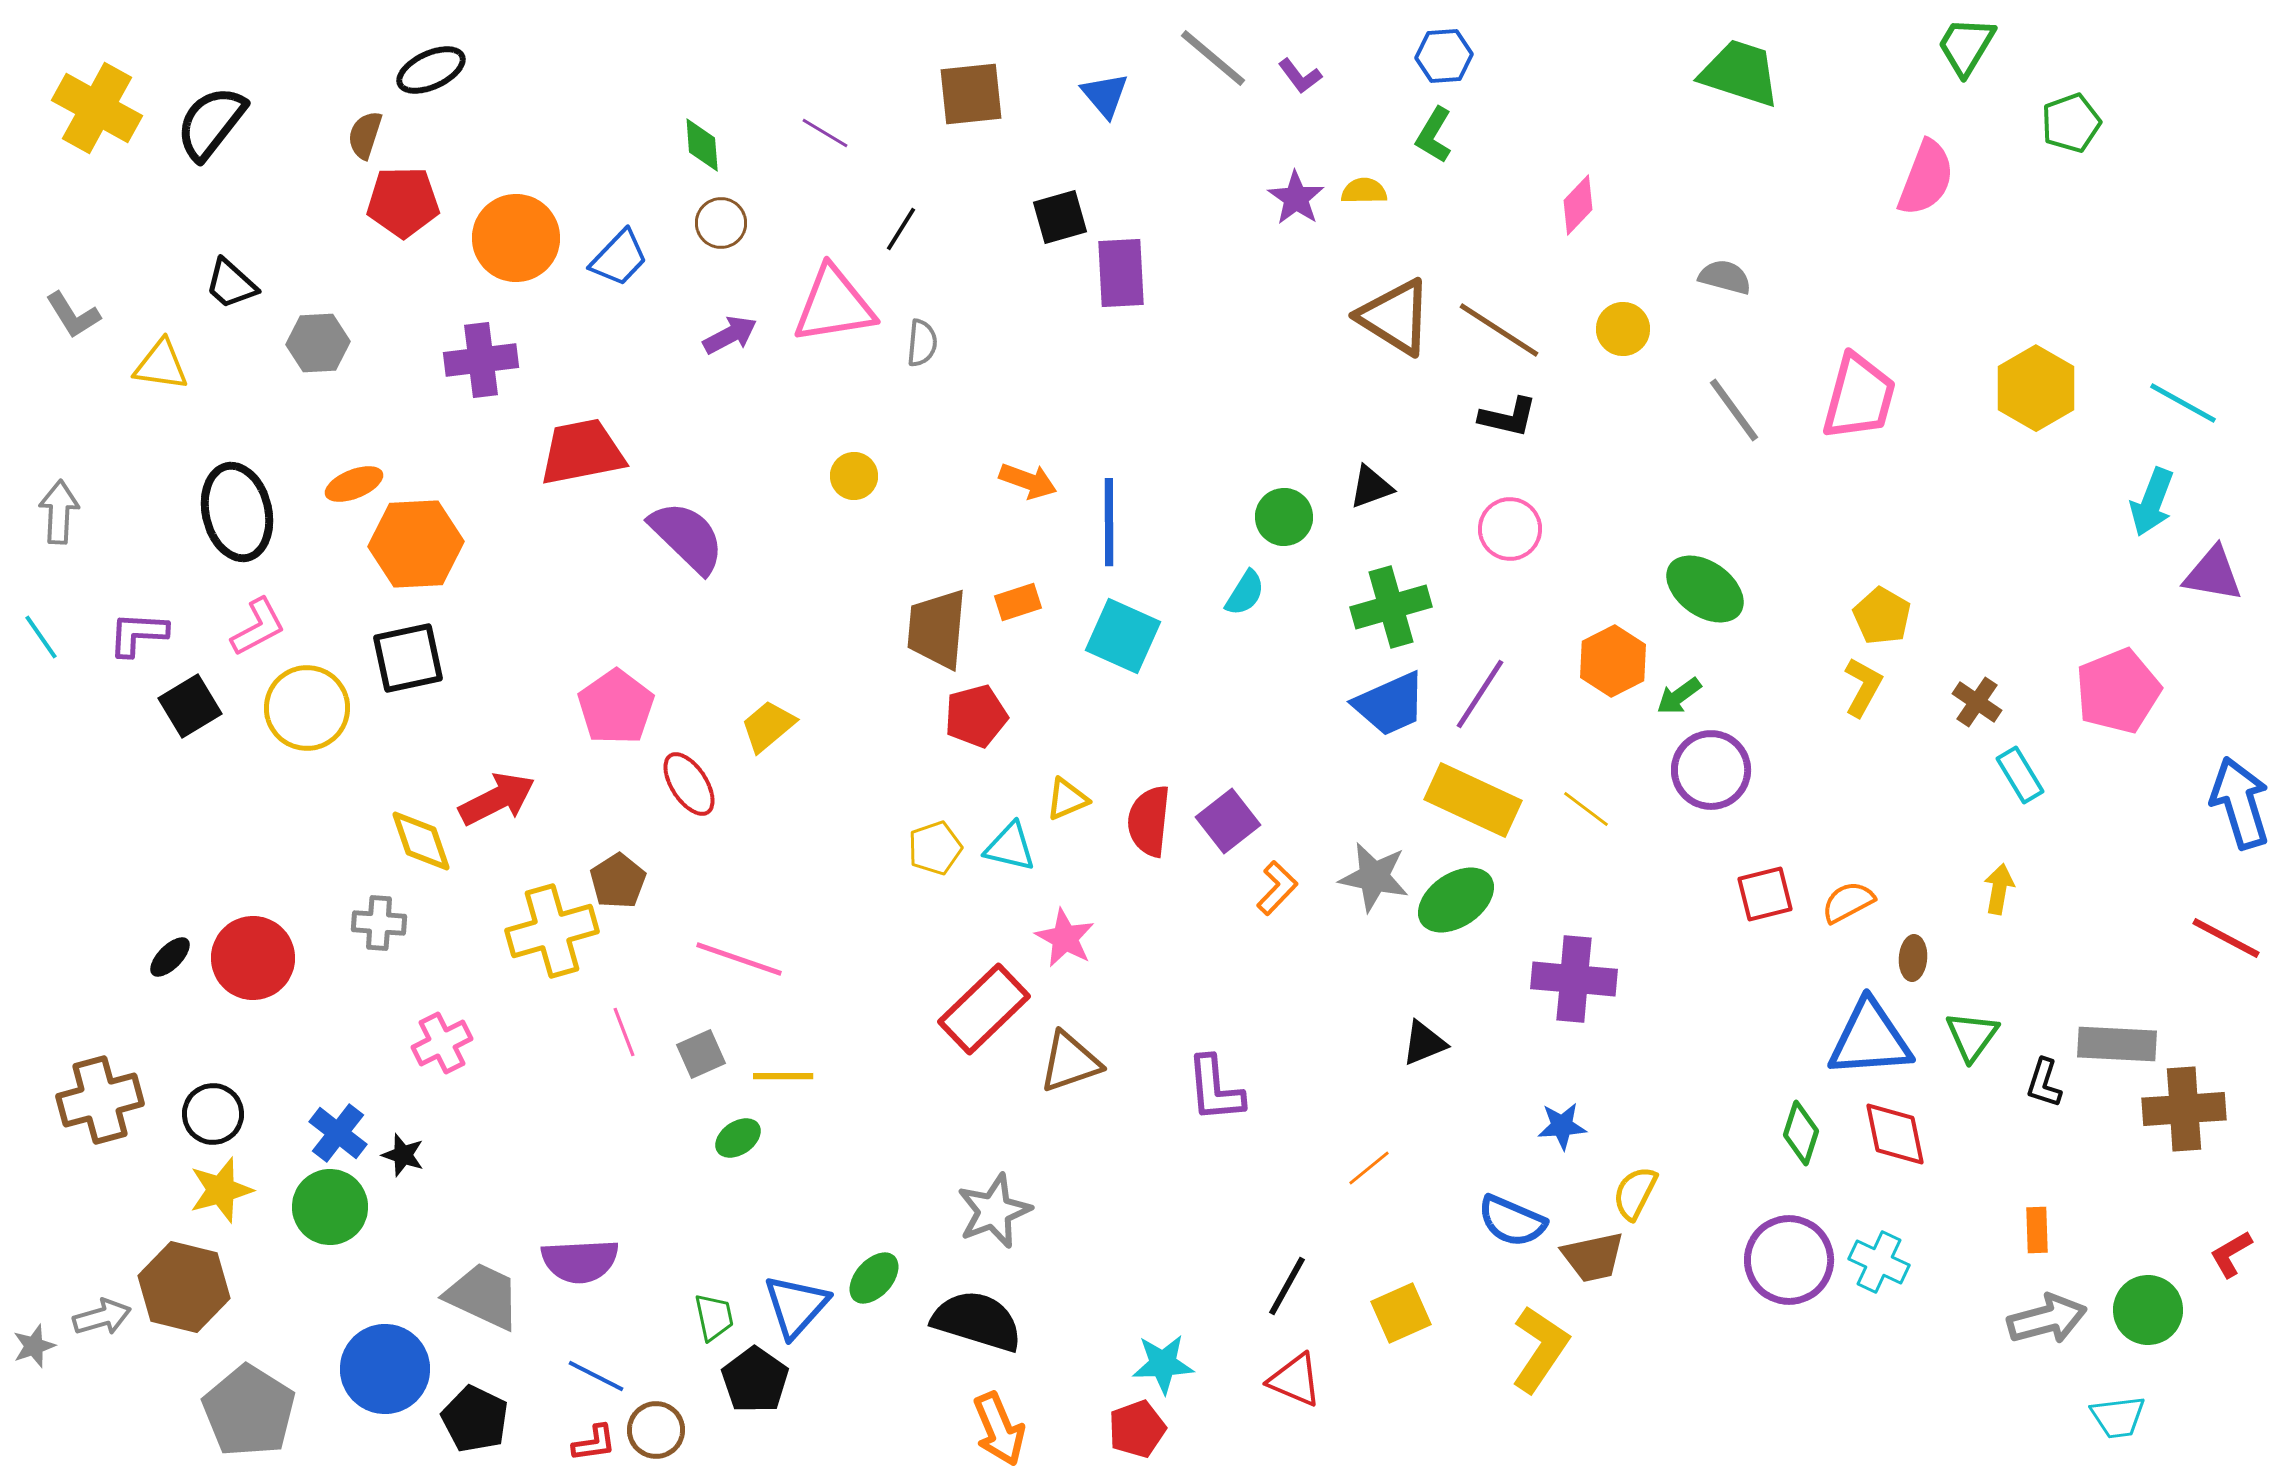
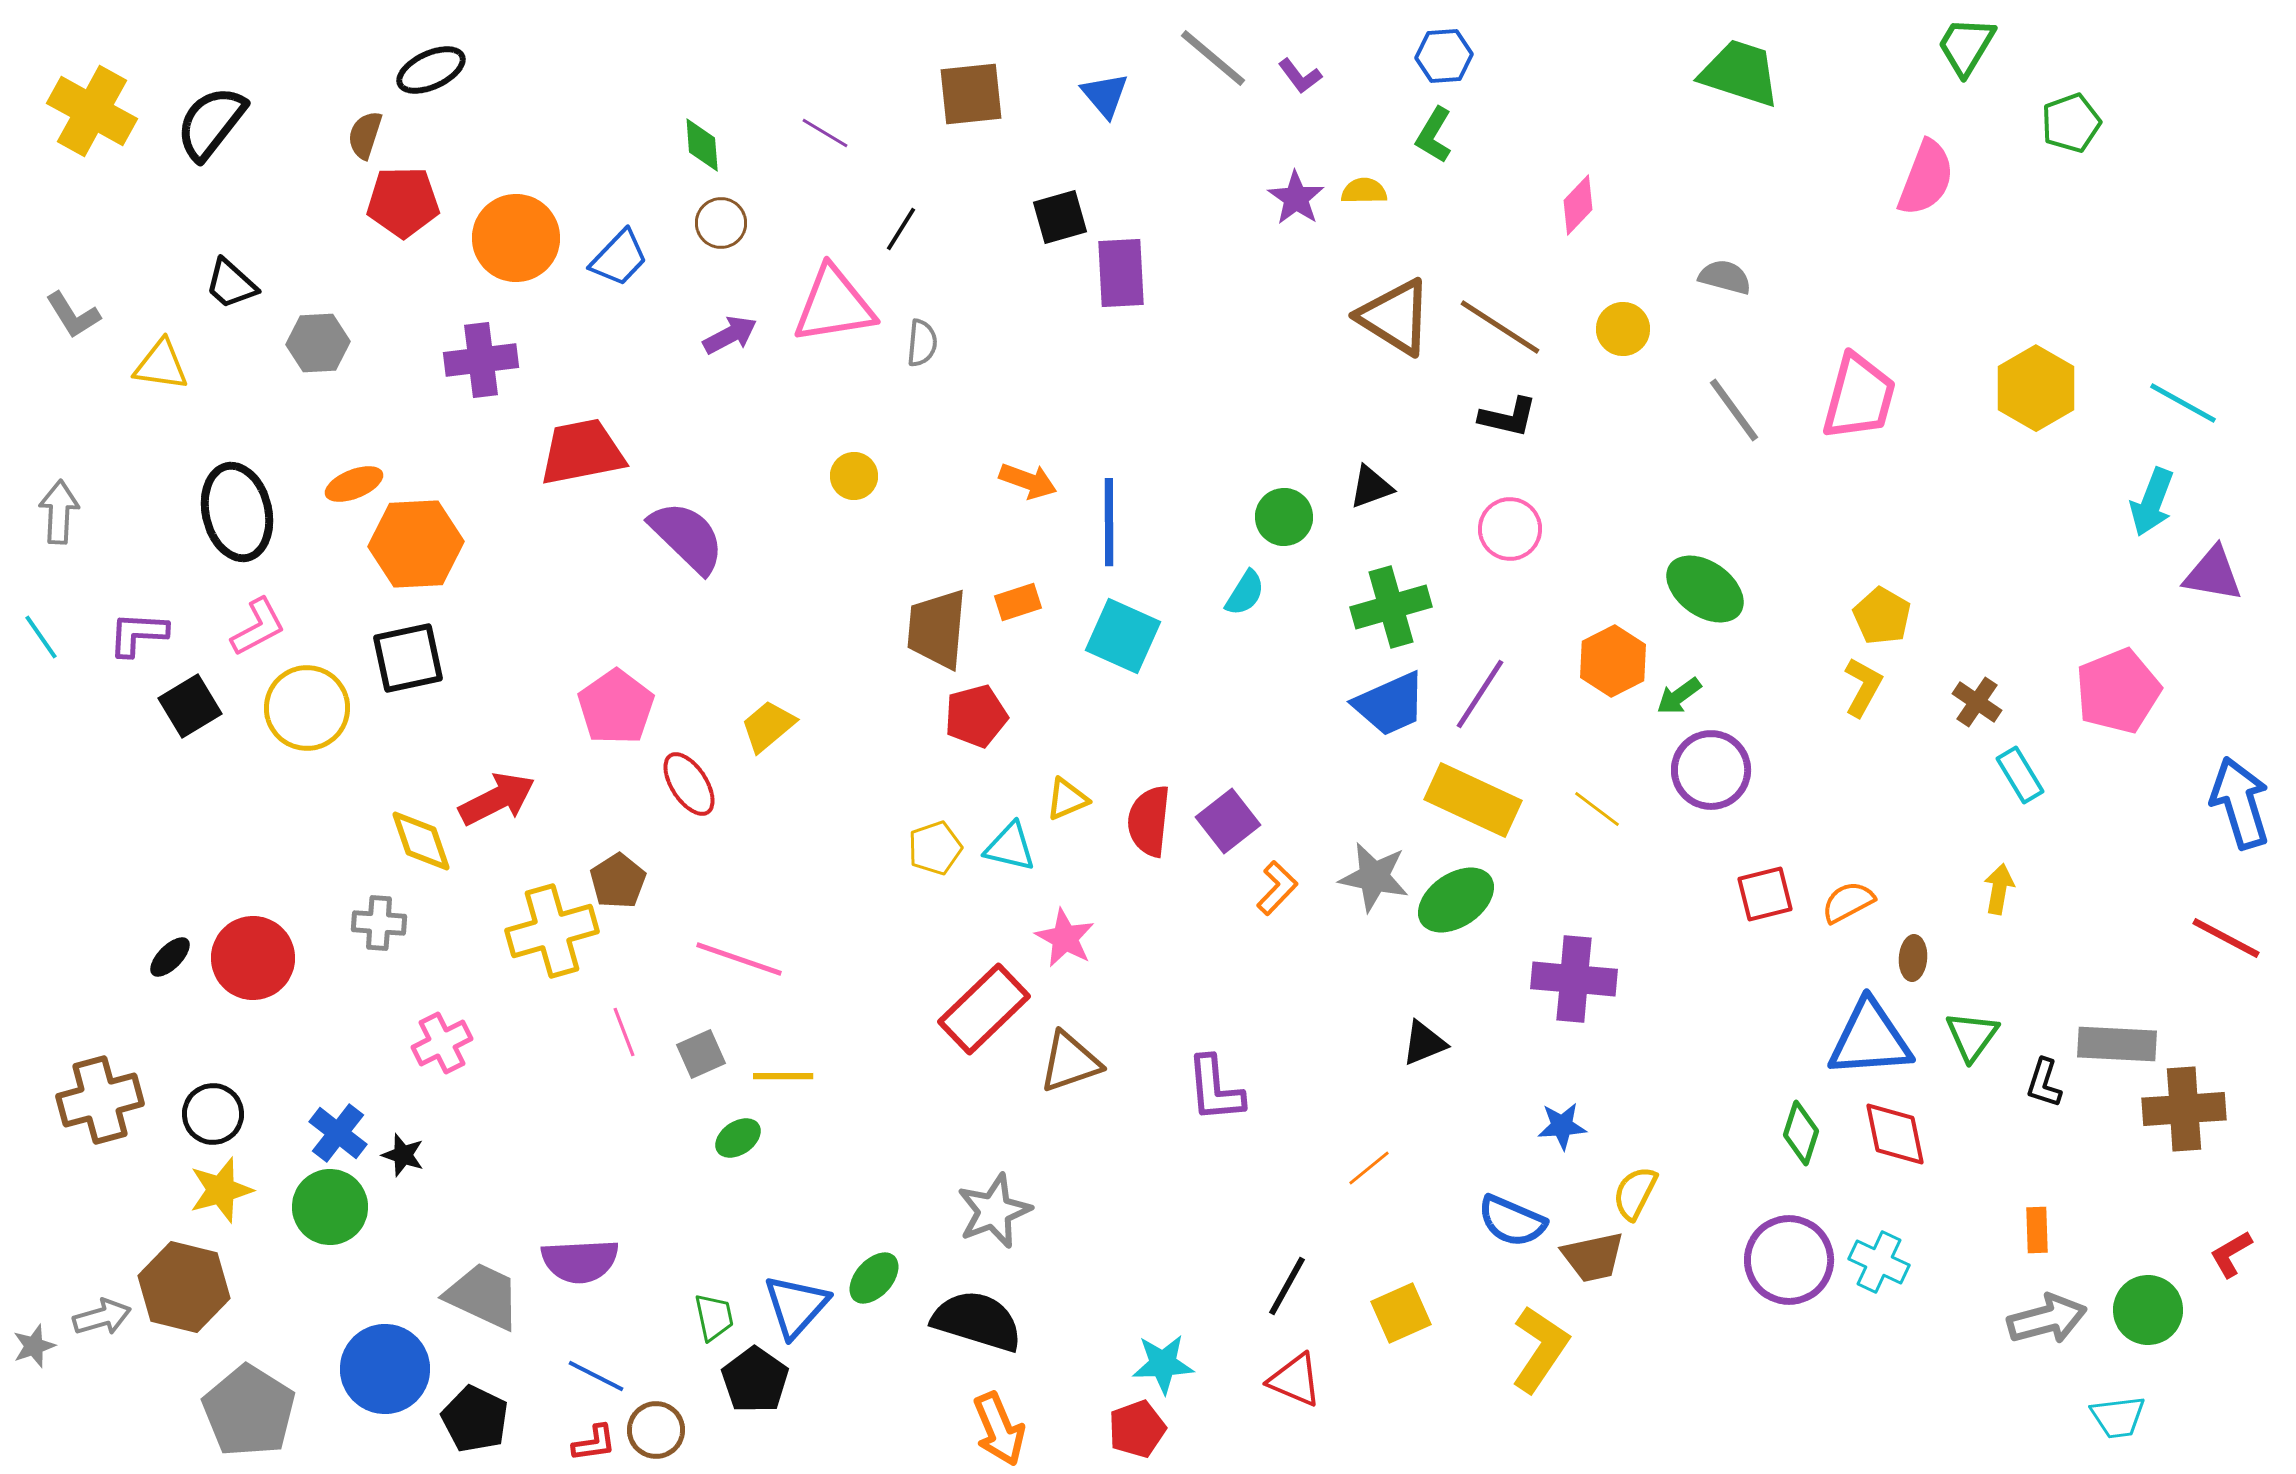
yellow cross at (97, 108): moved 5 px left, 3 px down
brown line at (1499, 330): moved 1 px right, 3 px up
yellow line at (1586, 809): moved 11 px right
